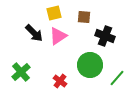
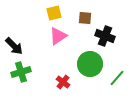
brown square: moved 1 px right, 1 px down
black arrow: moved 20 px left, 13 px down
green circle: moved 1 px up
green cross: rotated 24 degrees clockwise
red cross: moved 3 px right, 1 px down
